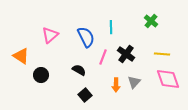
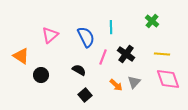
green cross: moved 1 px right
orange arrow: rotated 48 degrees counterclockwise
